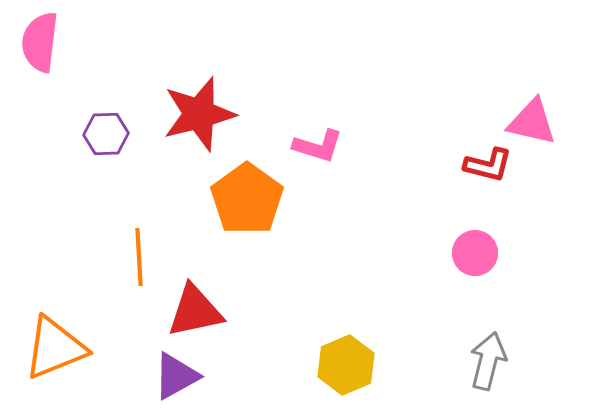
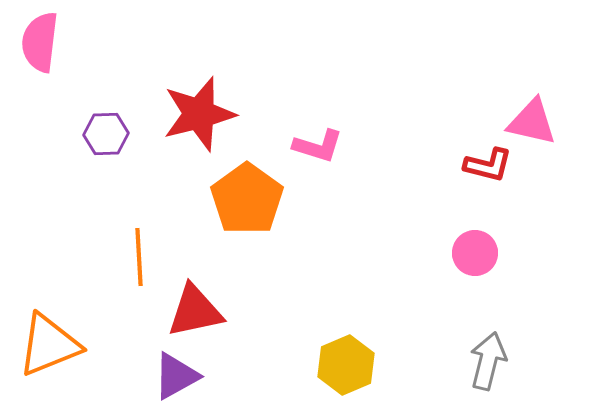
orange triangle: moved 6 px left, 3 px up
